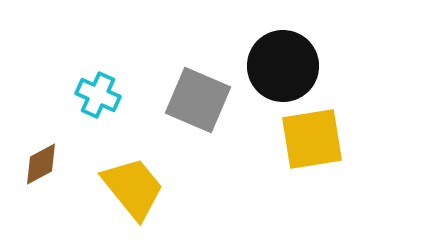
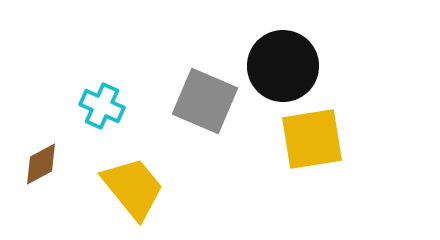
cyan cross: moved 4 px right, 11 px down
gray square: moved 7 px right, 1 px down
